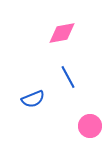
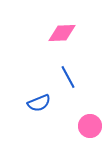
pink diamond: rotated 8 degrees clockwise
blue semicircle: moved 6 px right, 4 px down
